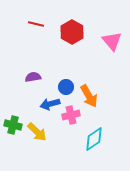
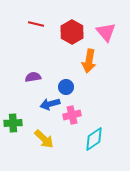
pink triangle: moved 6 px left, 9 px up
orange arrow: moved 35 px up; rotated 40 degrees clockwise
pink cross: moved 1 px right
green cross: moved 2 px up; rotated 18 degrees counterclockwise
yellow arrow: moved 7 px right, 7 px down
